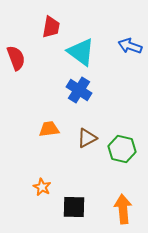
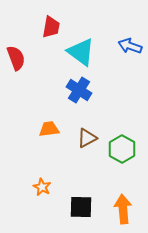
green hexagon: rotated 16 degrees clockwise
black square: moved 7 px right
